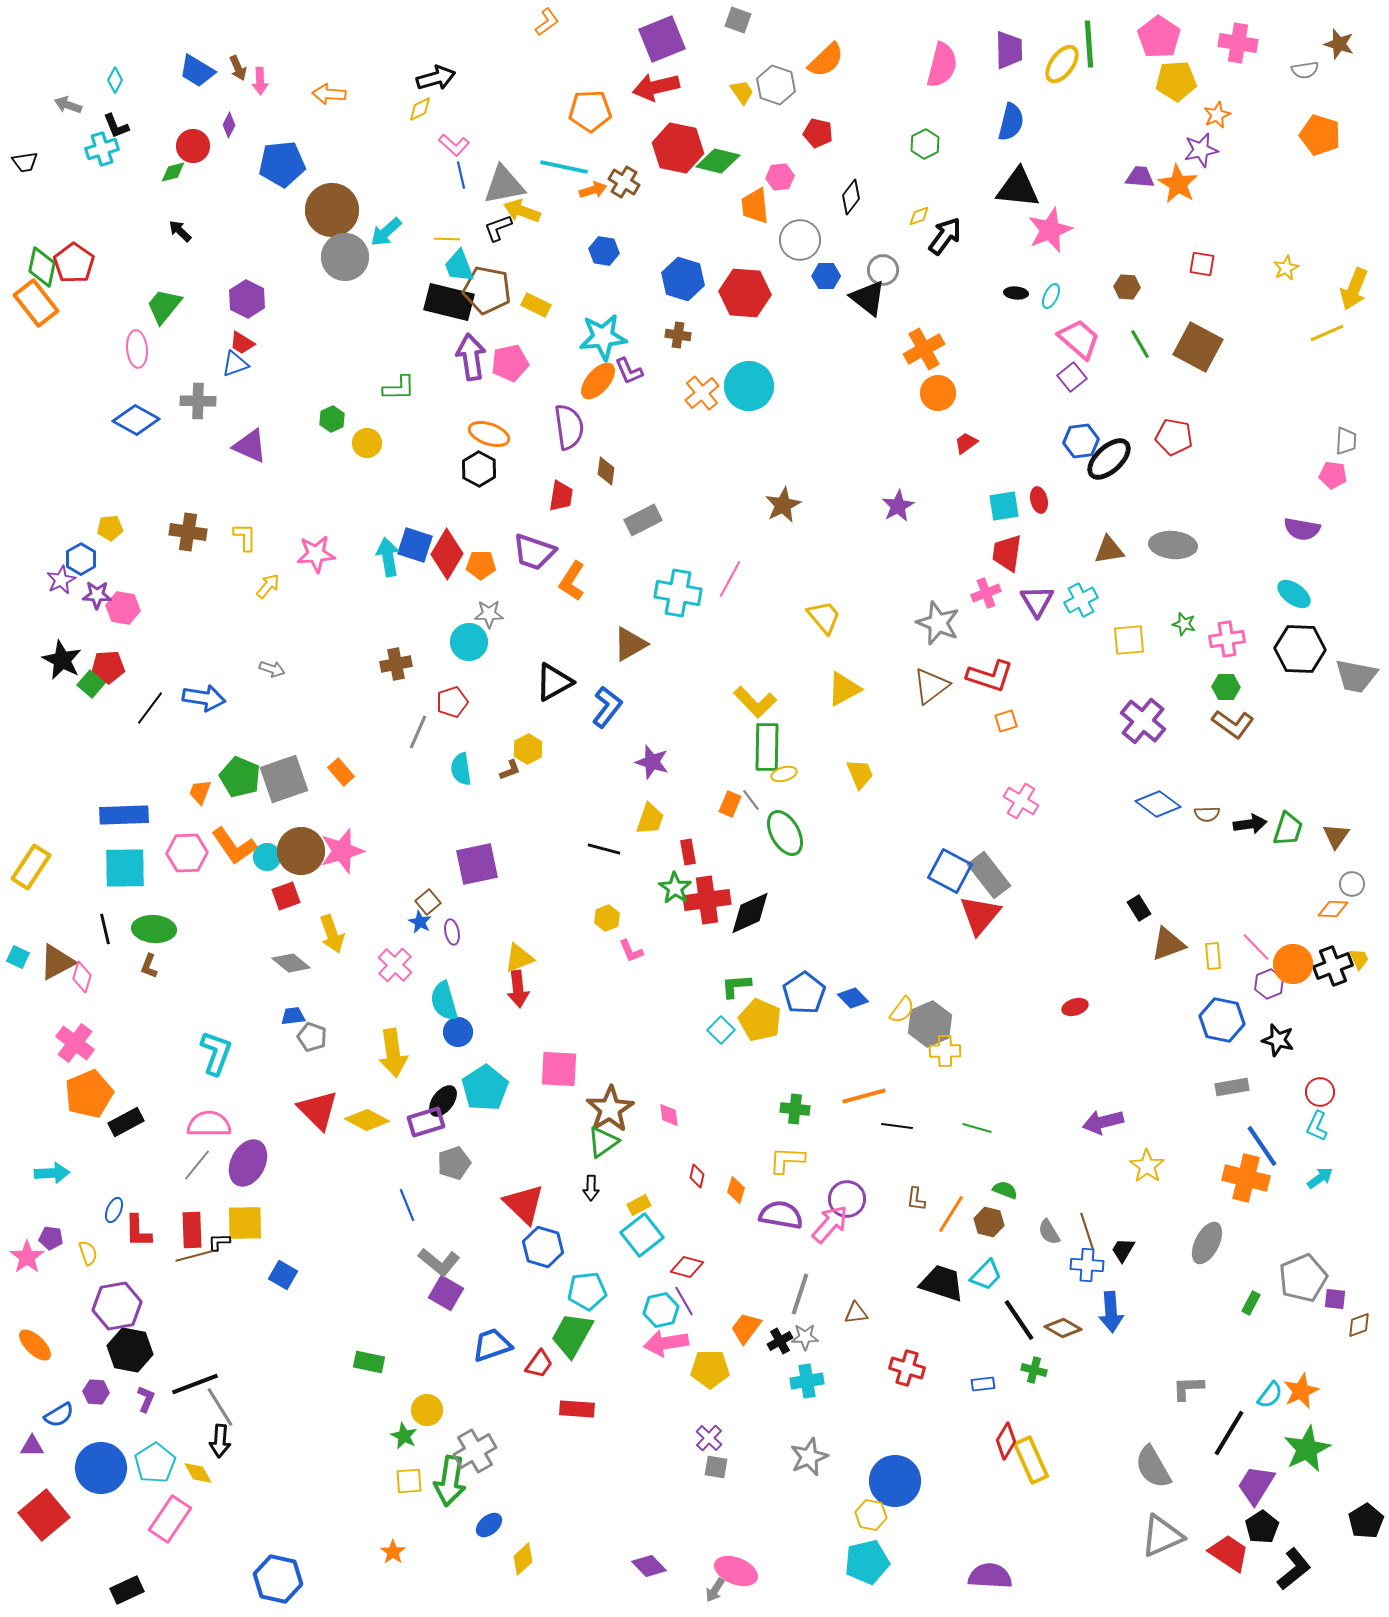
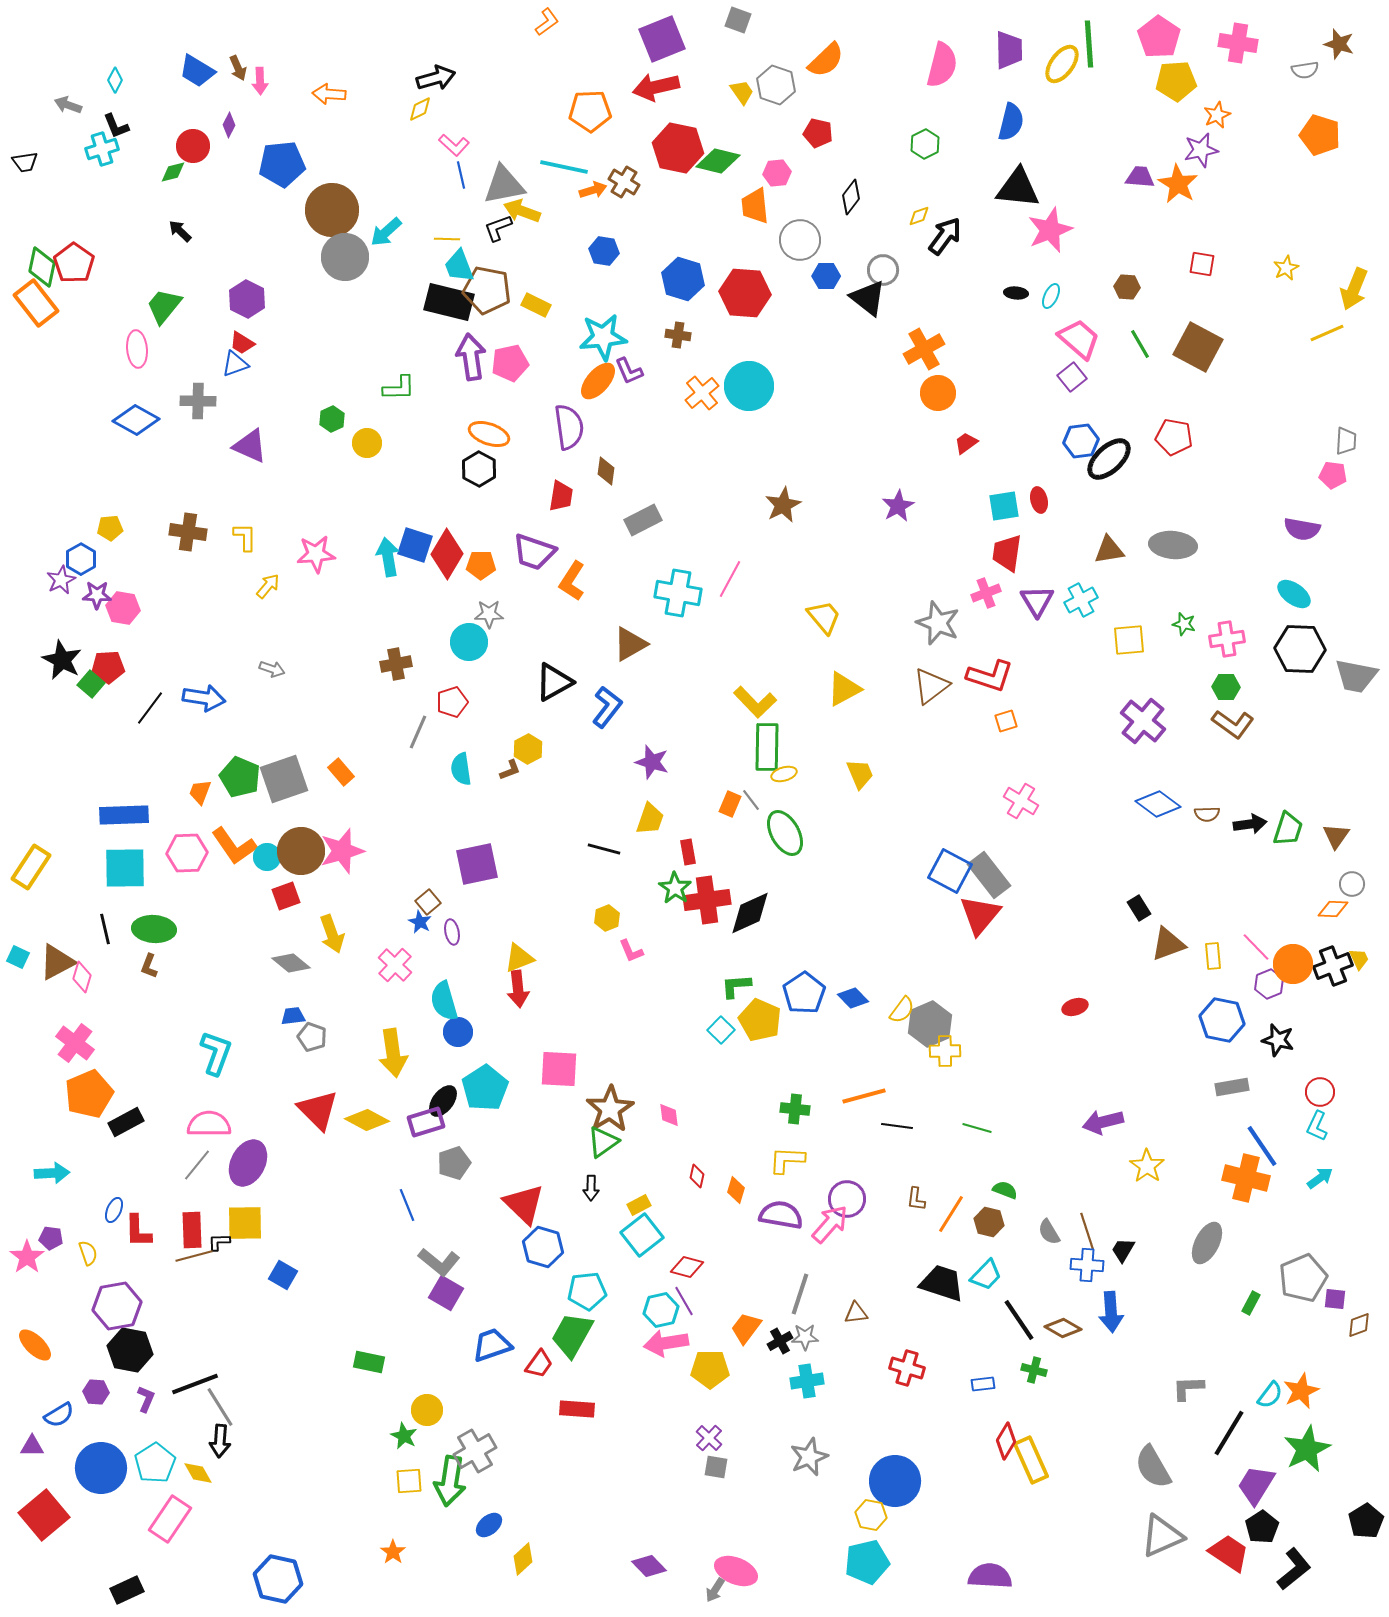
pink hexagon at (780, 177): moved 3 px left, 4 px up
